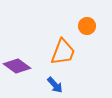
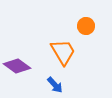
orange circle: moved 1 px left
orange trapezoid: rotated 52 degrees counterclockwise
